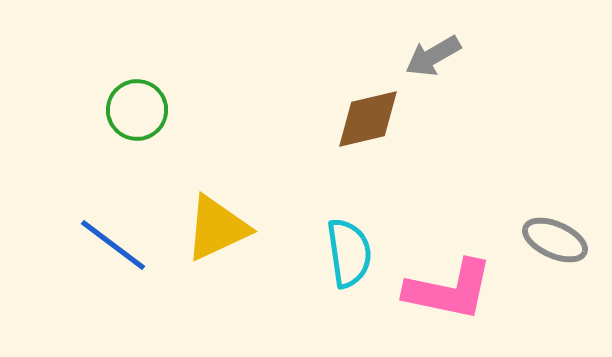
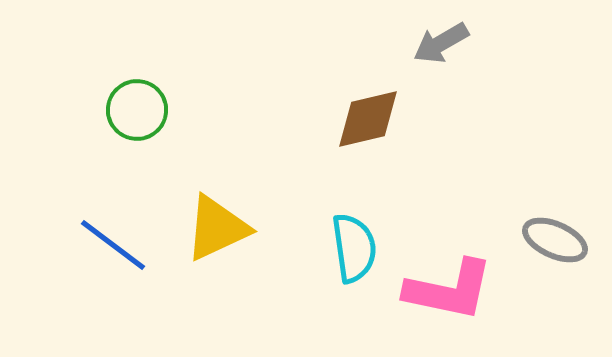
gray arrow: moved 8 px right, 13 px up
cyan semicircle: moved 5 px right, 5 px up
